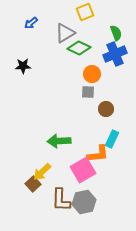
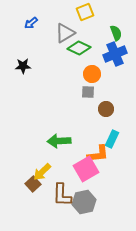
pink square: moved 3 px right, 1 px up
brown L-shape: moved 1 px right, 5 px up
